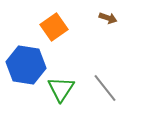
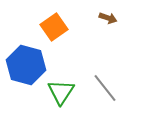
blue hexagon: rotated 6 degrees clockwise
green triangle: moved 3 px down
